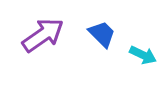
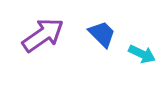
cyan arrow: moved 1 px left, 1 px up
